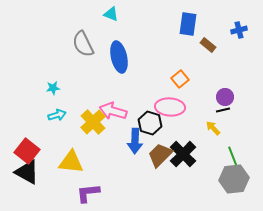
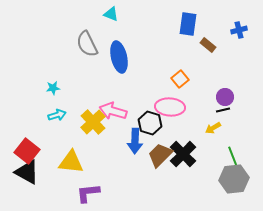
gray semicircle: moved 4 px right
yellow arrow: rotated 77 degrees counterclockwise
